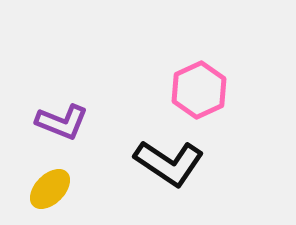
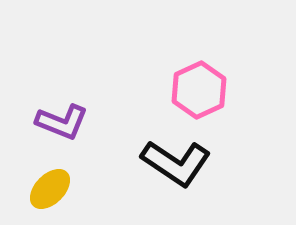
black L-shape: moved 7 px right
